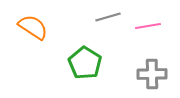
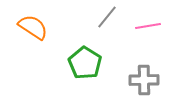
gray line: moved 1 px left; rotated 35 degrees counterclockwise
gray cross: moved 8 px left, 6 px down
